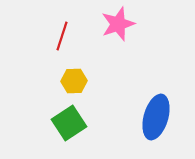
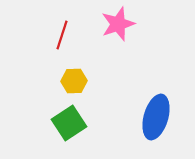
red line: moved 1 px up
